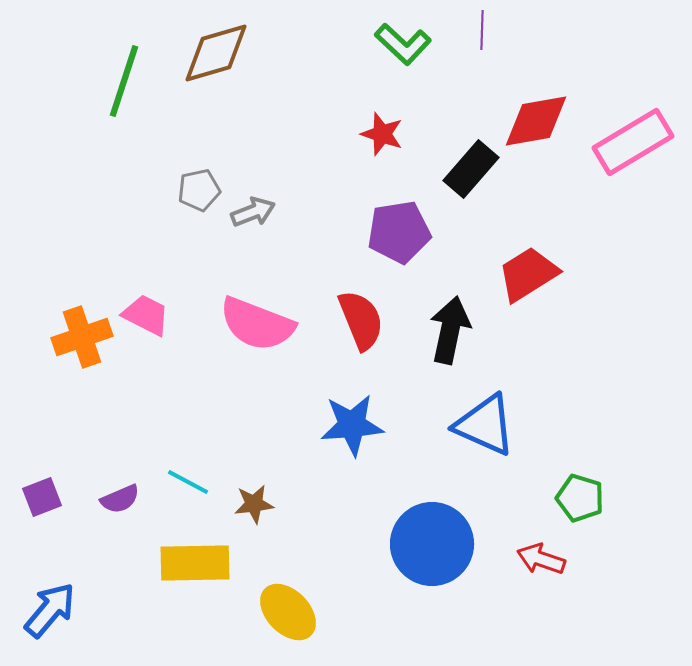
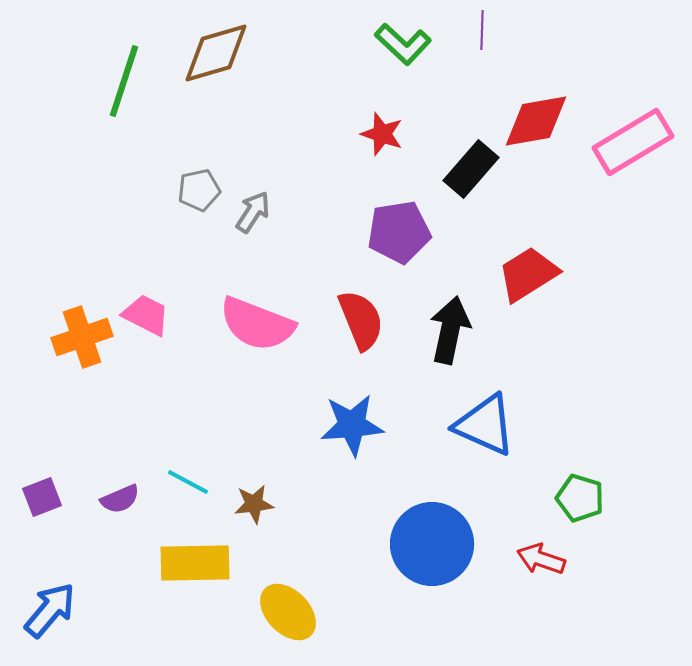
gray arrow: rotated 36 degrees counterclockwise
